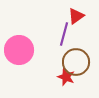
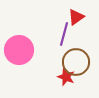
red triangle: moved 1 px down
